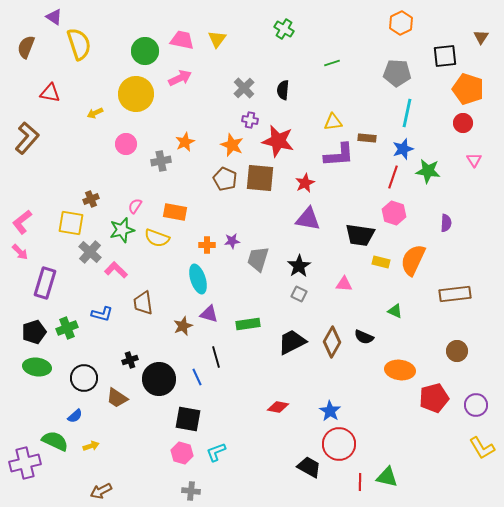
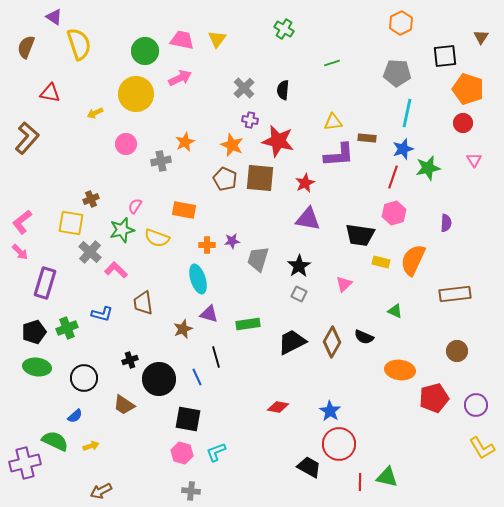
green star at (428, 171): moved 3 px up; rotated 20 degrees counterclockwise
orange rectangle at (175, 212): moved 9 px right, 2 px up
pink hexagon at (394, 213): rotated 25 degrees clockwise
pink triangle at (344, 284): rotated 48 degrees counterclockwise
brown star at (183, 326): moved 3 px down
brown trapezoid at (117, 398): moved 7 px right, 7 px down
